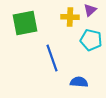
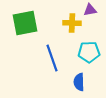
purple triangle: rotated 32 degrees clockwise
yellow cross: moved 2 px right, 6 px down
cyan pentagon: moved 2 px left, 12 px down; rotated 15 degrees counterclockwise
blue semicircle: rotated 96 degrees counterclockwise
